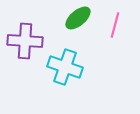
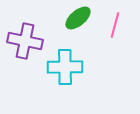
purple cross: rotated 8 degrees clockwise
cyan cross: rotated 20 degrees counterclockwise
